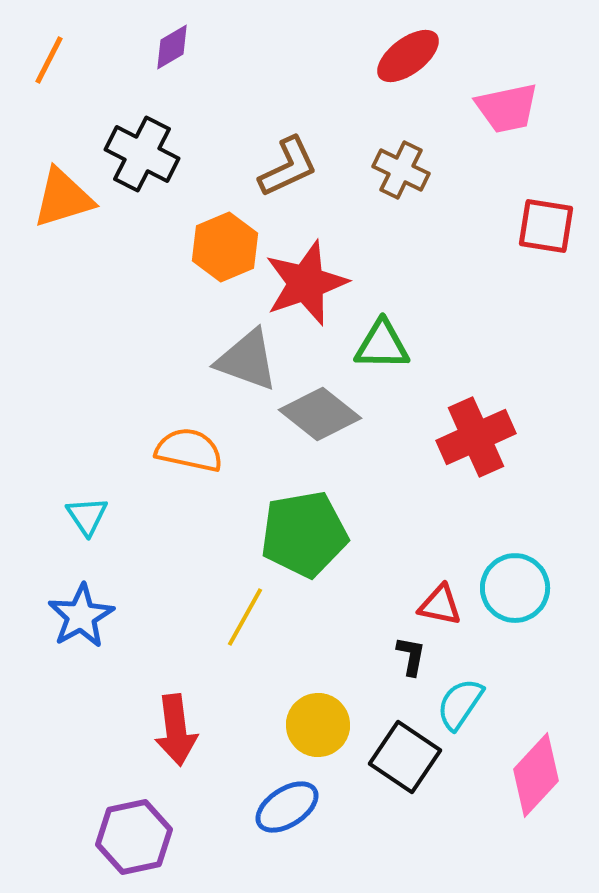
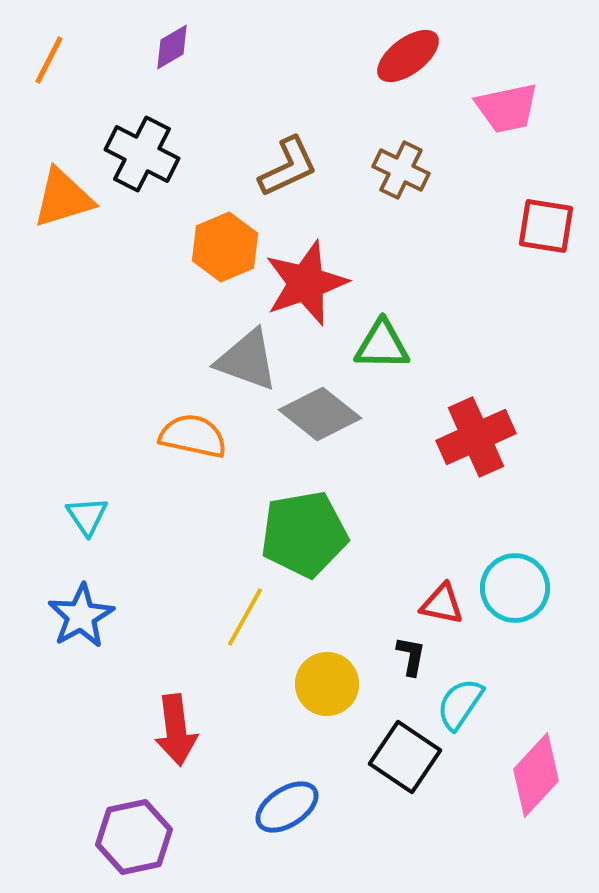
orange semicircle: moved 4 px right, 14 px up
red triangle: moved 2 px right, 1 px up
yellow circle: moved 9 px right, 41 px up
